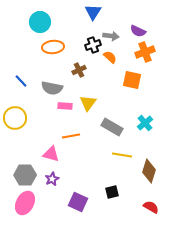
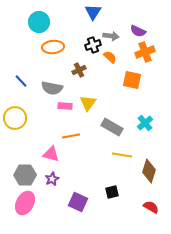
cyan circle: moved 1 px left
